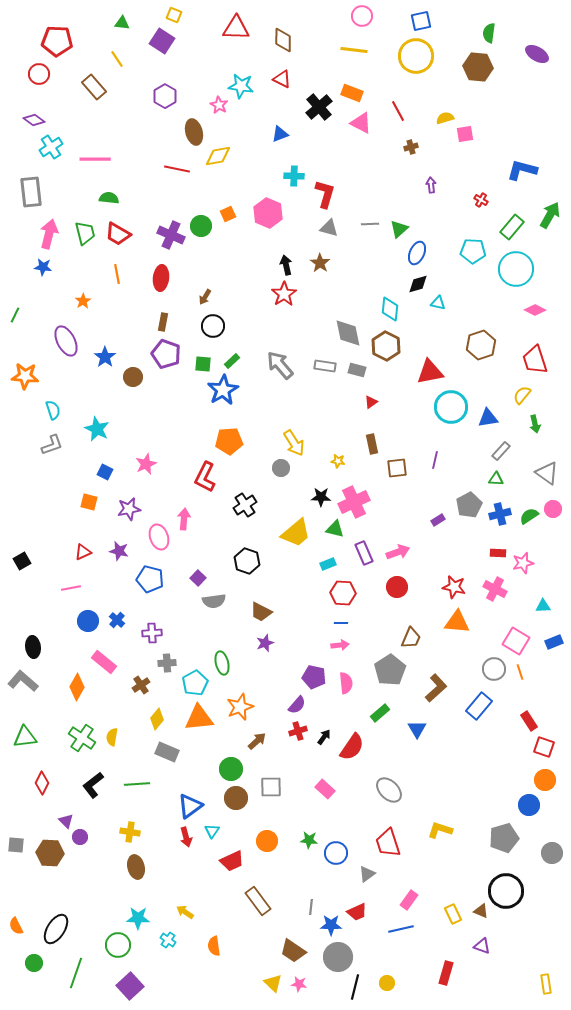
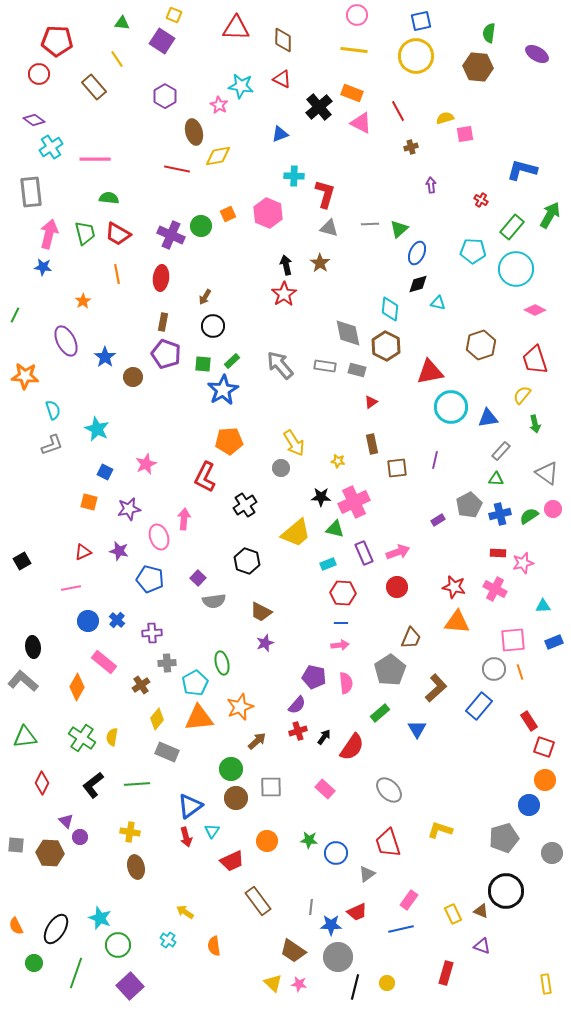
pink circle at (362, 16): moved 5 px left, 1 px up
pink square at (516, 641): moved 3 px left, 1 px up; rotated 36 degrees counterclockwise
cyan star at (138, 918): moved 38 px left; rotated 20 degrees clockwise
